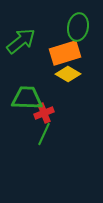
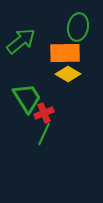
orange rectangle: rotated 16 degrees clockwise
green trapezoid: rotated 56 degrees clockwise
